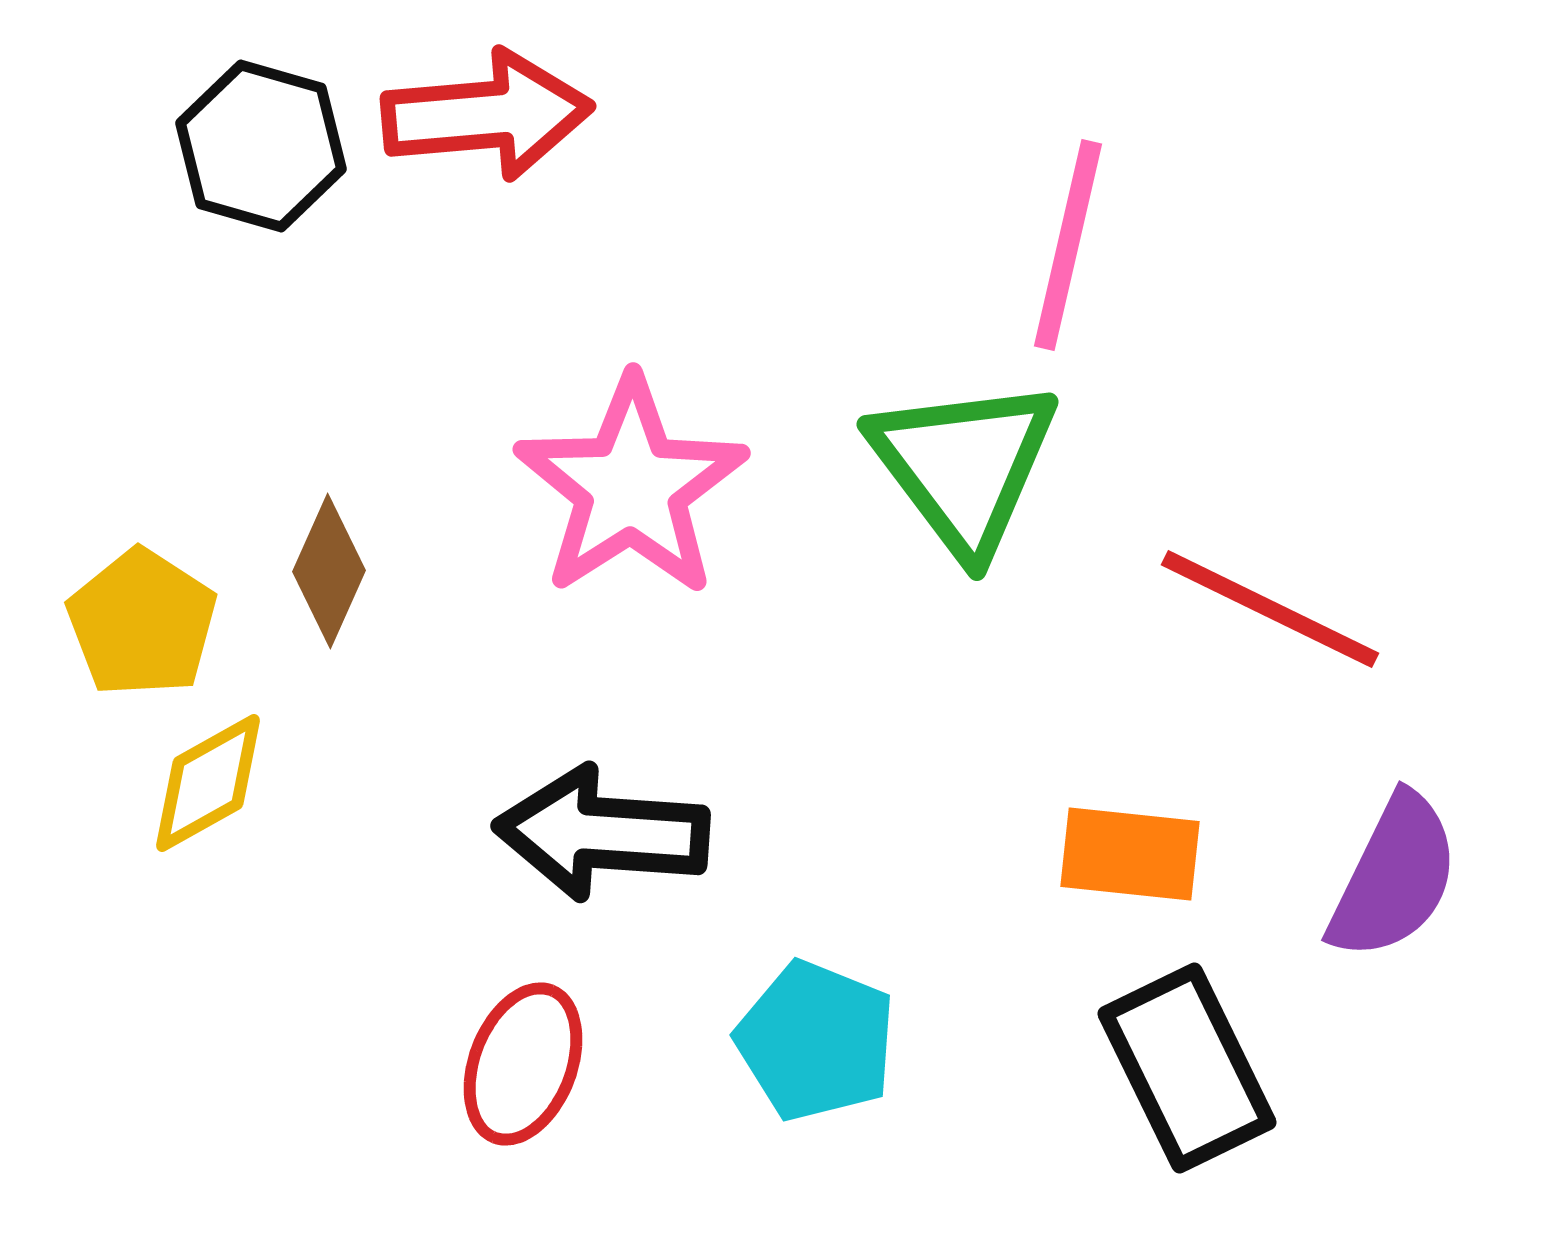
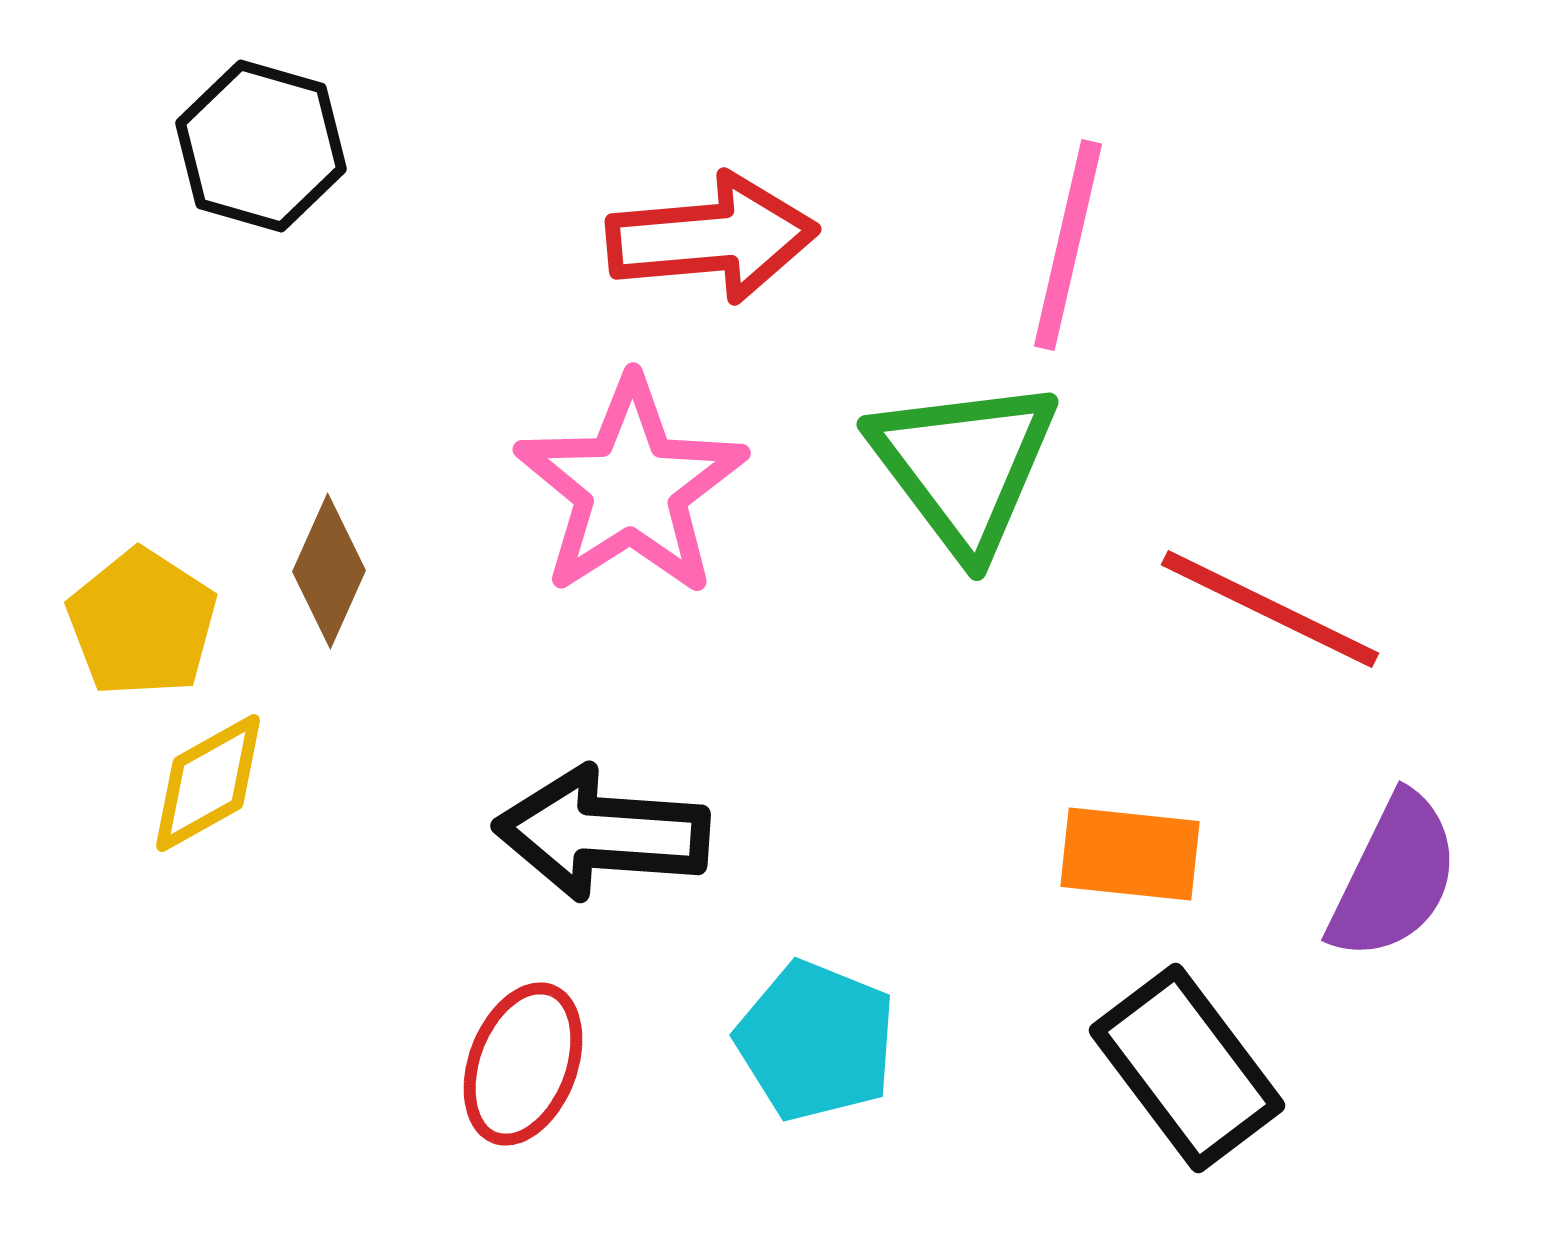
red arrow: moved 225 px right, 123 px down
black rectangle: rotated 11 degrees counterclockwise
